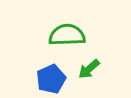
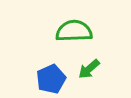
green semicircle: moved 7 px right, 4 px up
